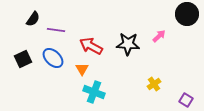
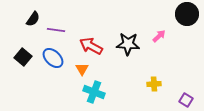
black square: moved 2 px up; rotated 24 degrees counterclockwise
yellow cross: rotated 32 degrees clockwise
